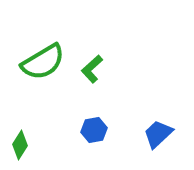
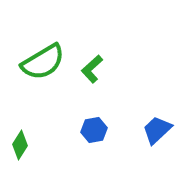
blue trapezoid: moved 1 px left, 4 px up
